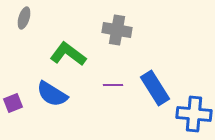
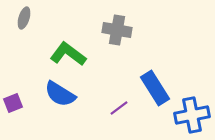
purple line: moved 6 px right, 23 px down; rotated 36 degrees counterclockwise
blue semicircle: moved 8 px right
blue cross: moved 2 px left, 1 px down; rotated 16 degrees counterclockwise
